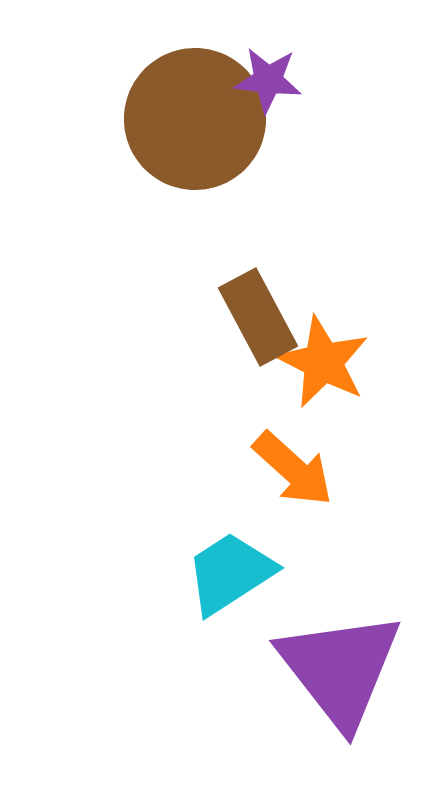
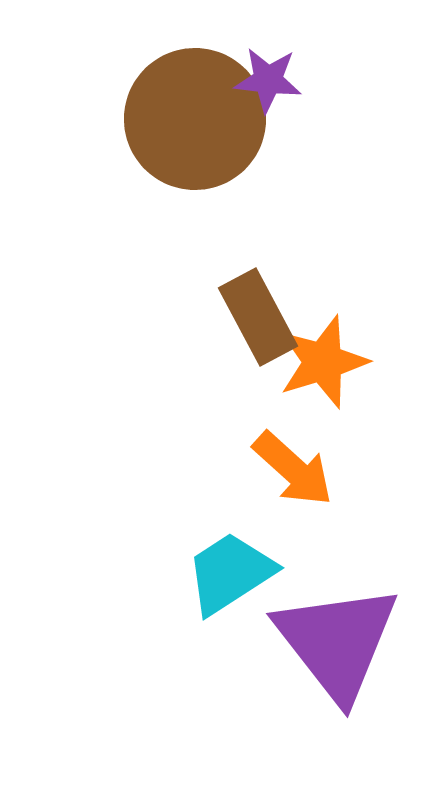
orange star: rotated 28 degrees clockwise
purple triangle: moved 3 px left, 27 px up
